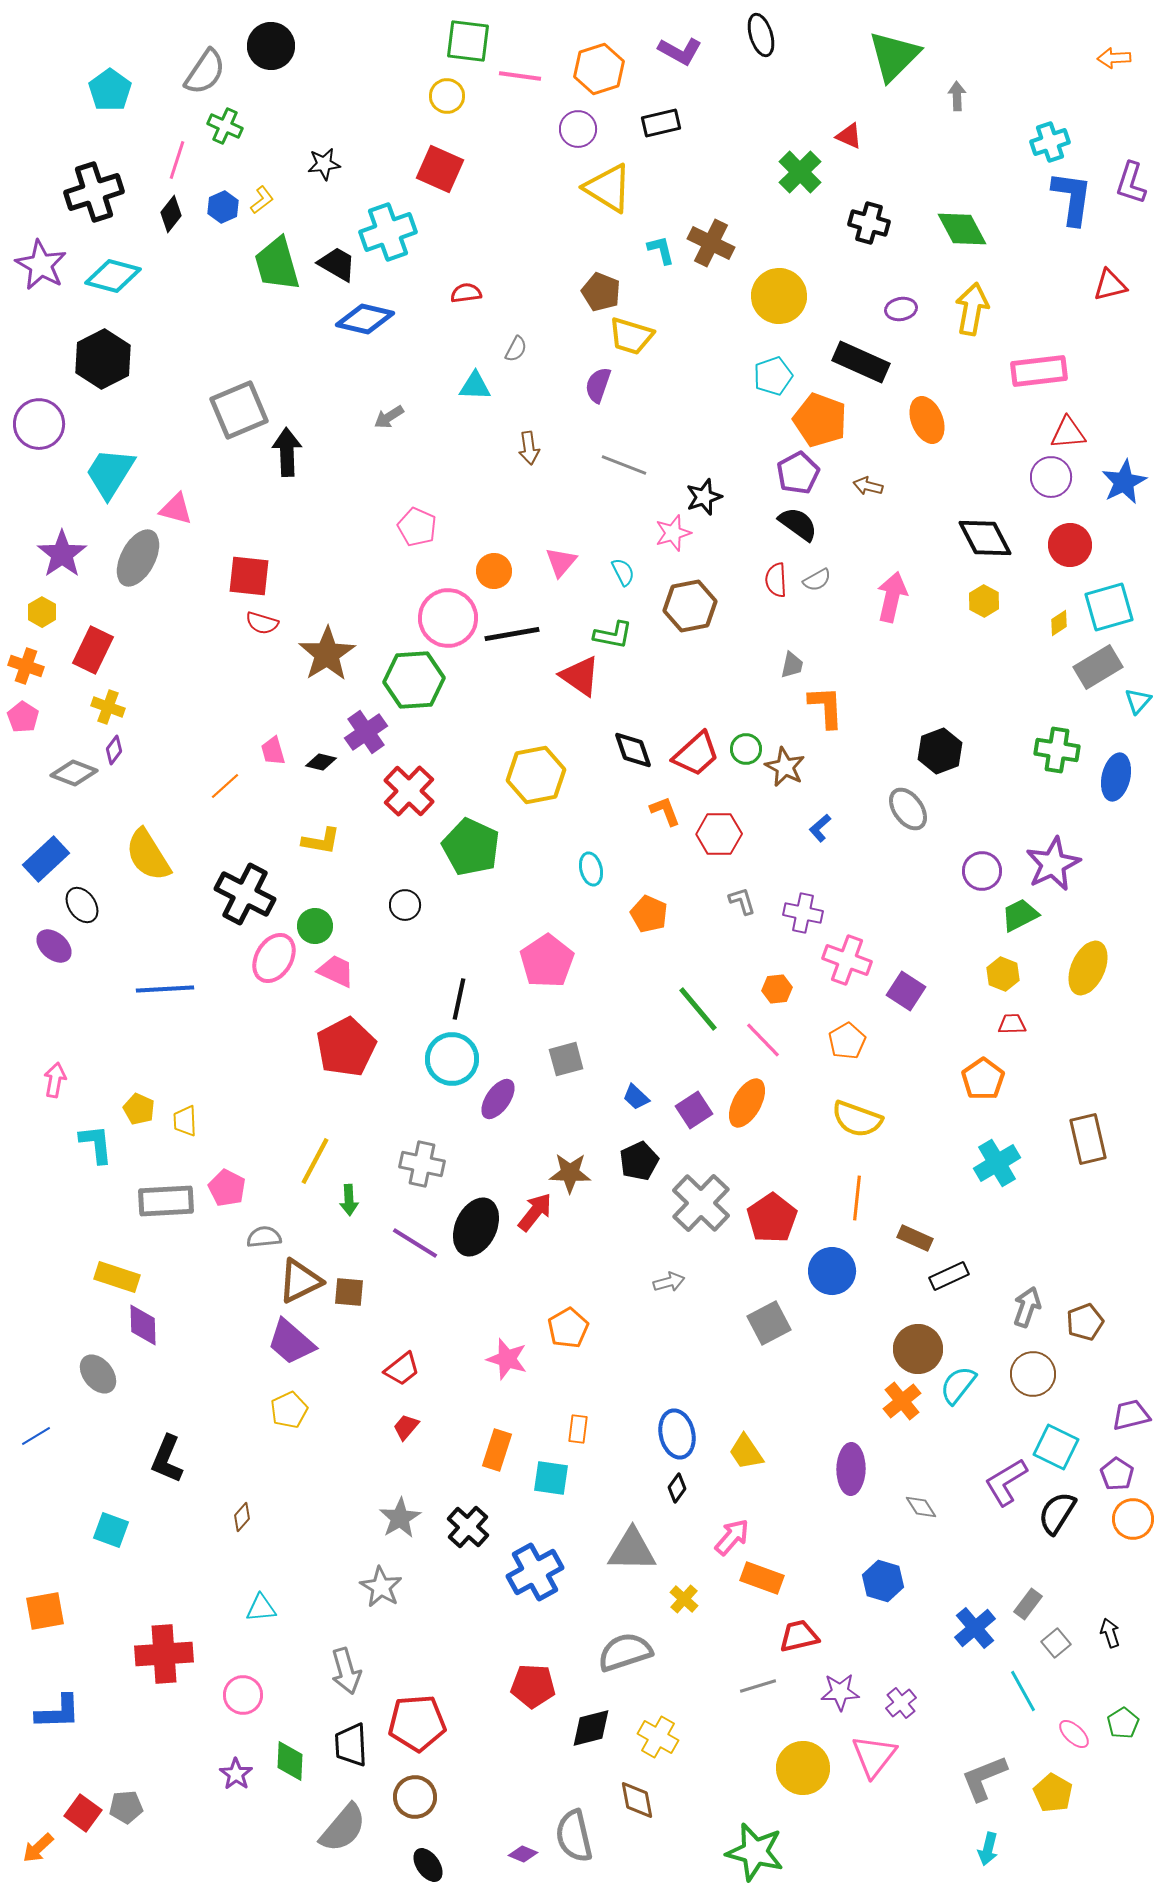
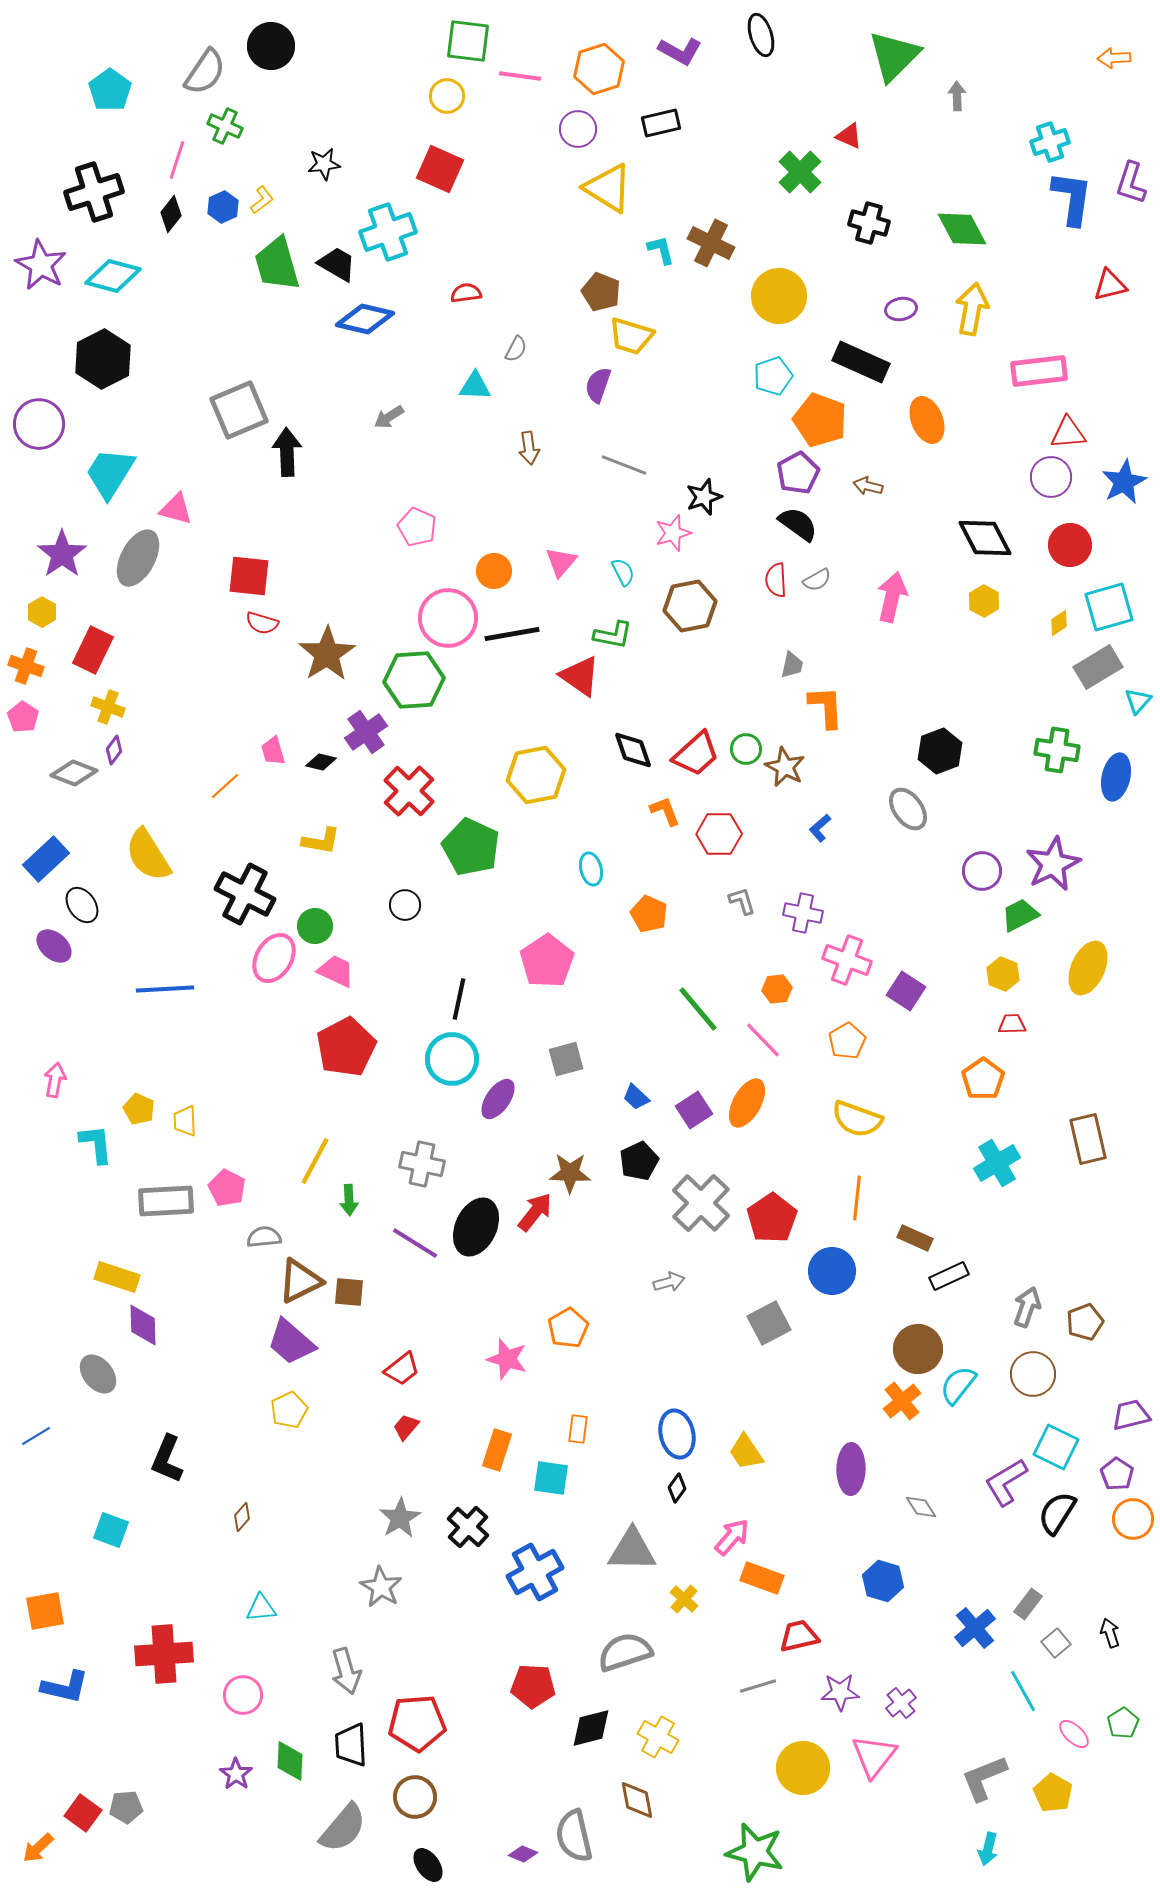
blue L-shape at (58, 1712): moved 7 px right, 25 px up; rotated 15 degrees clockwise
